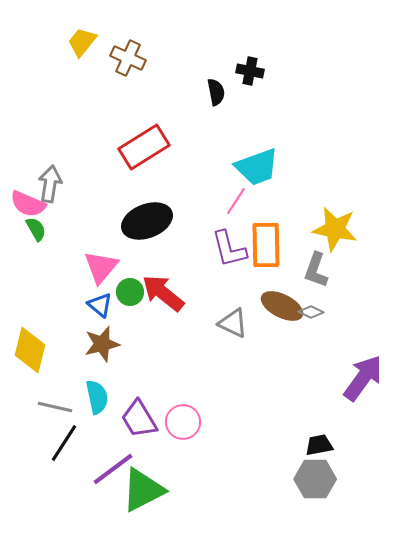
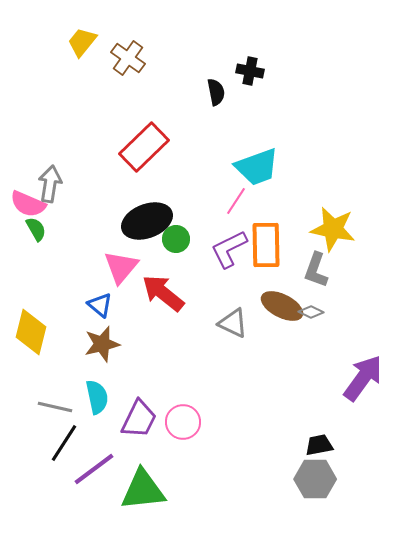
brown cross: rotated 12 degrees clockwise
red rectangle: rotated 12 degrees counterclockwise
yellow star: moved 2 px left
purple L-shape: rotated 78 degrees clockwise
pink triangle: moved 20 px right
green circle: moved 46 px right, 53 px up
yellow diamond: moved 1 px right, 18 px up
purple trapezoid: rotated 123 degrees counterclockwise
purple line: moved 19 px left
green triangle: rotated 21 degrees clockwise
